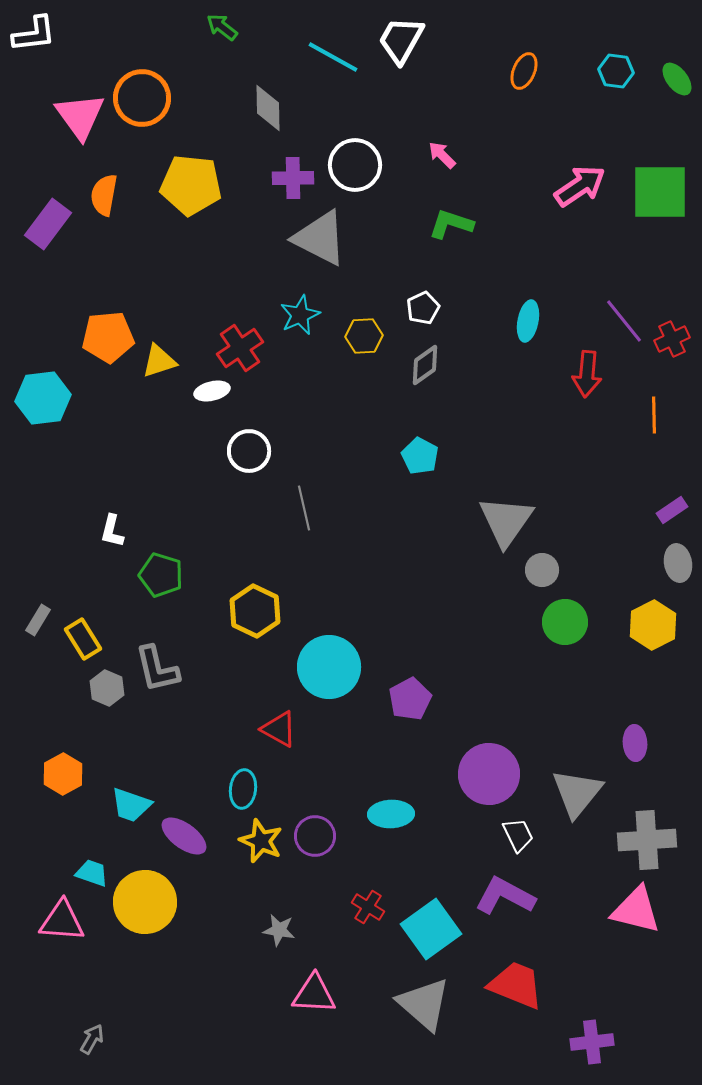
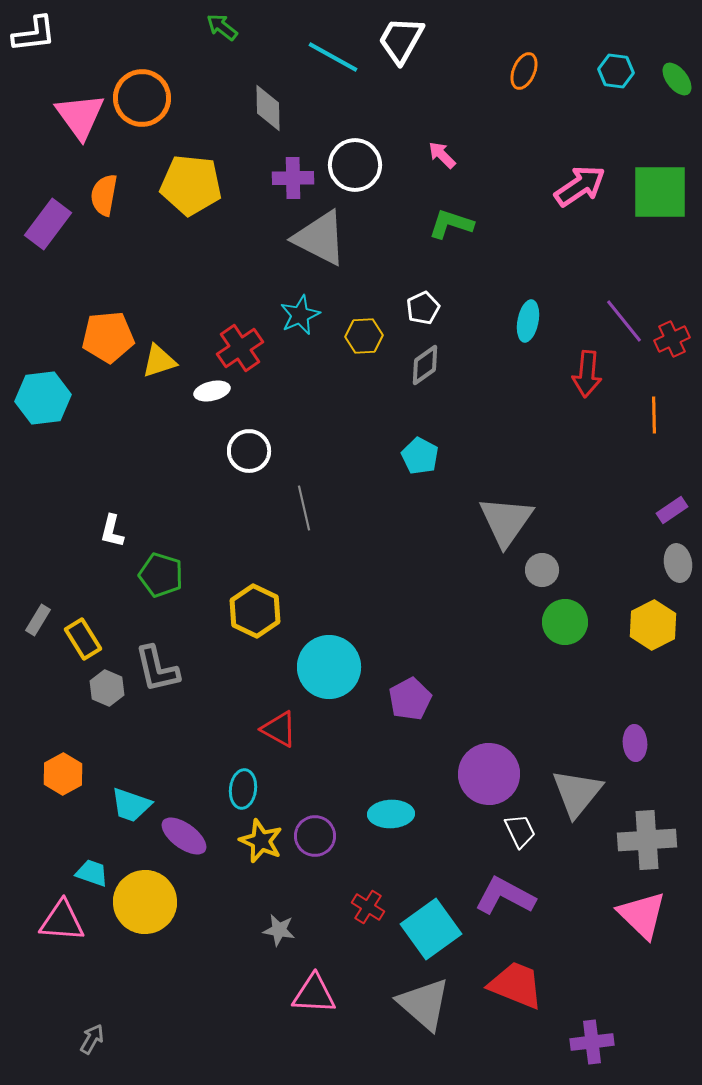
white trapezoid at (518, 835): moved 2 px right, 4 px up
pink triangle at (636, 910): moved 6 px right, 5 px down; rotated 30 degrees clockwise
